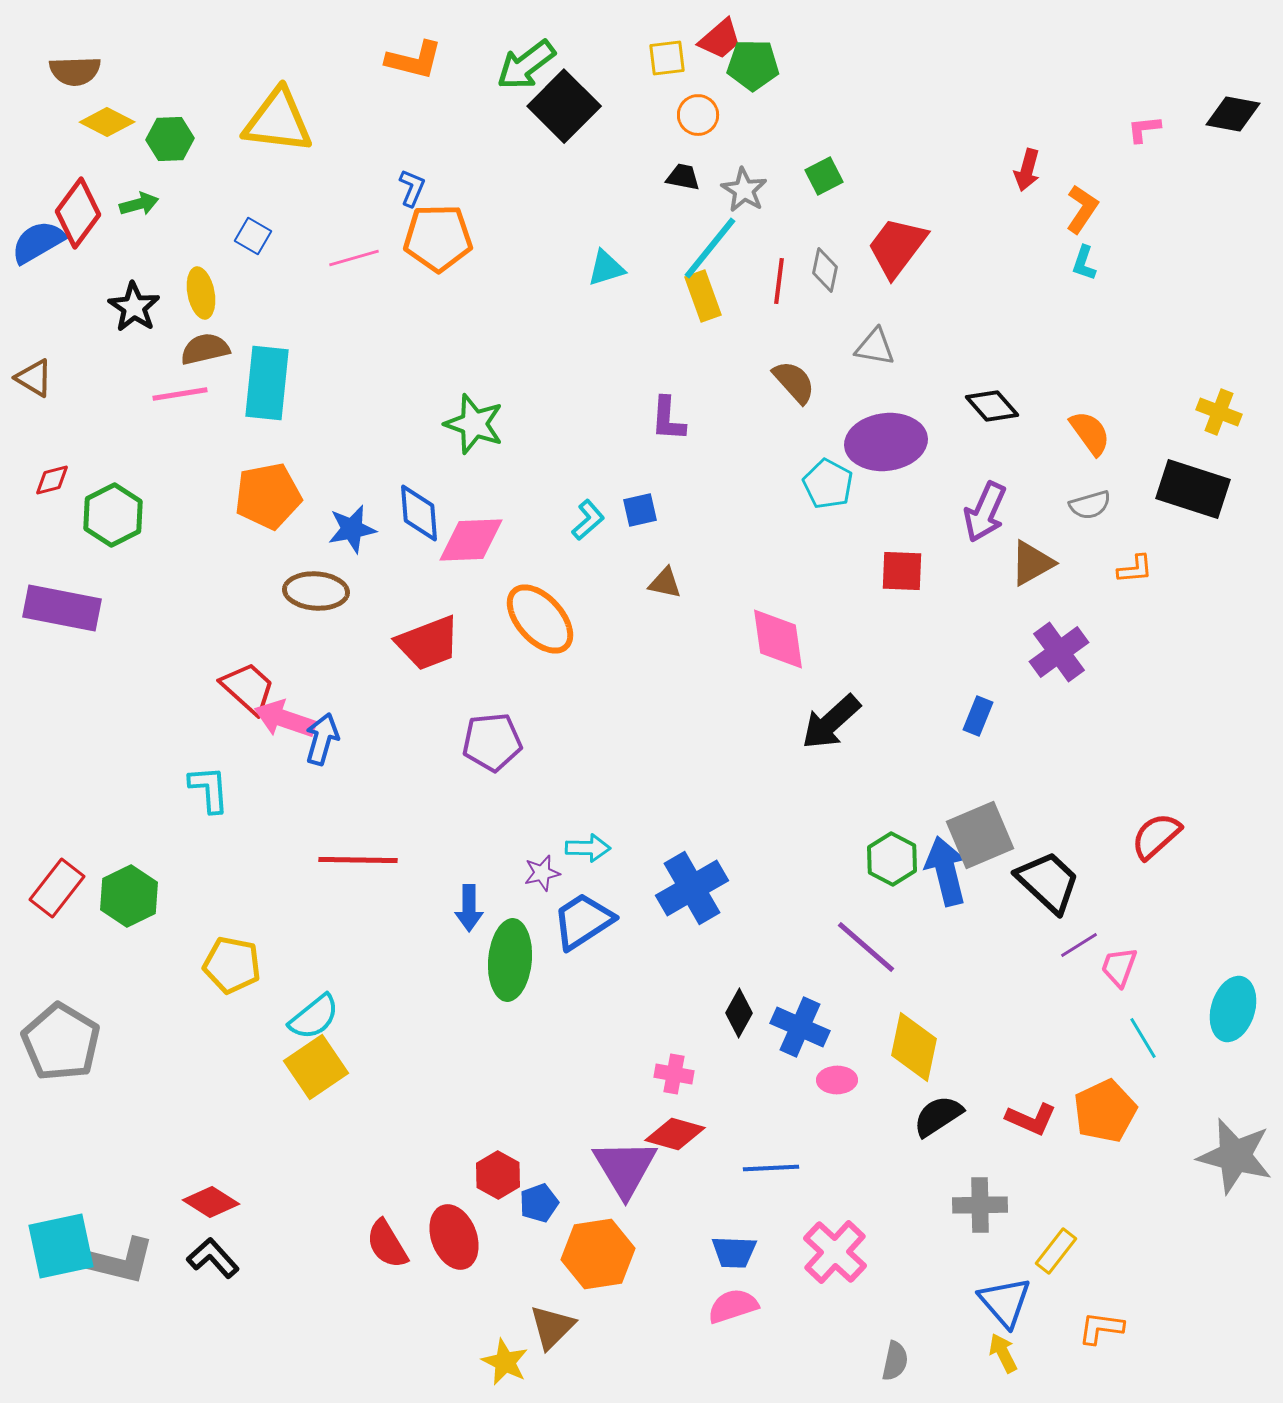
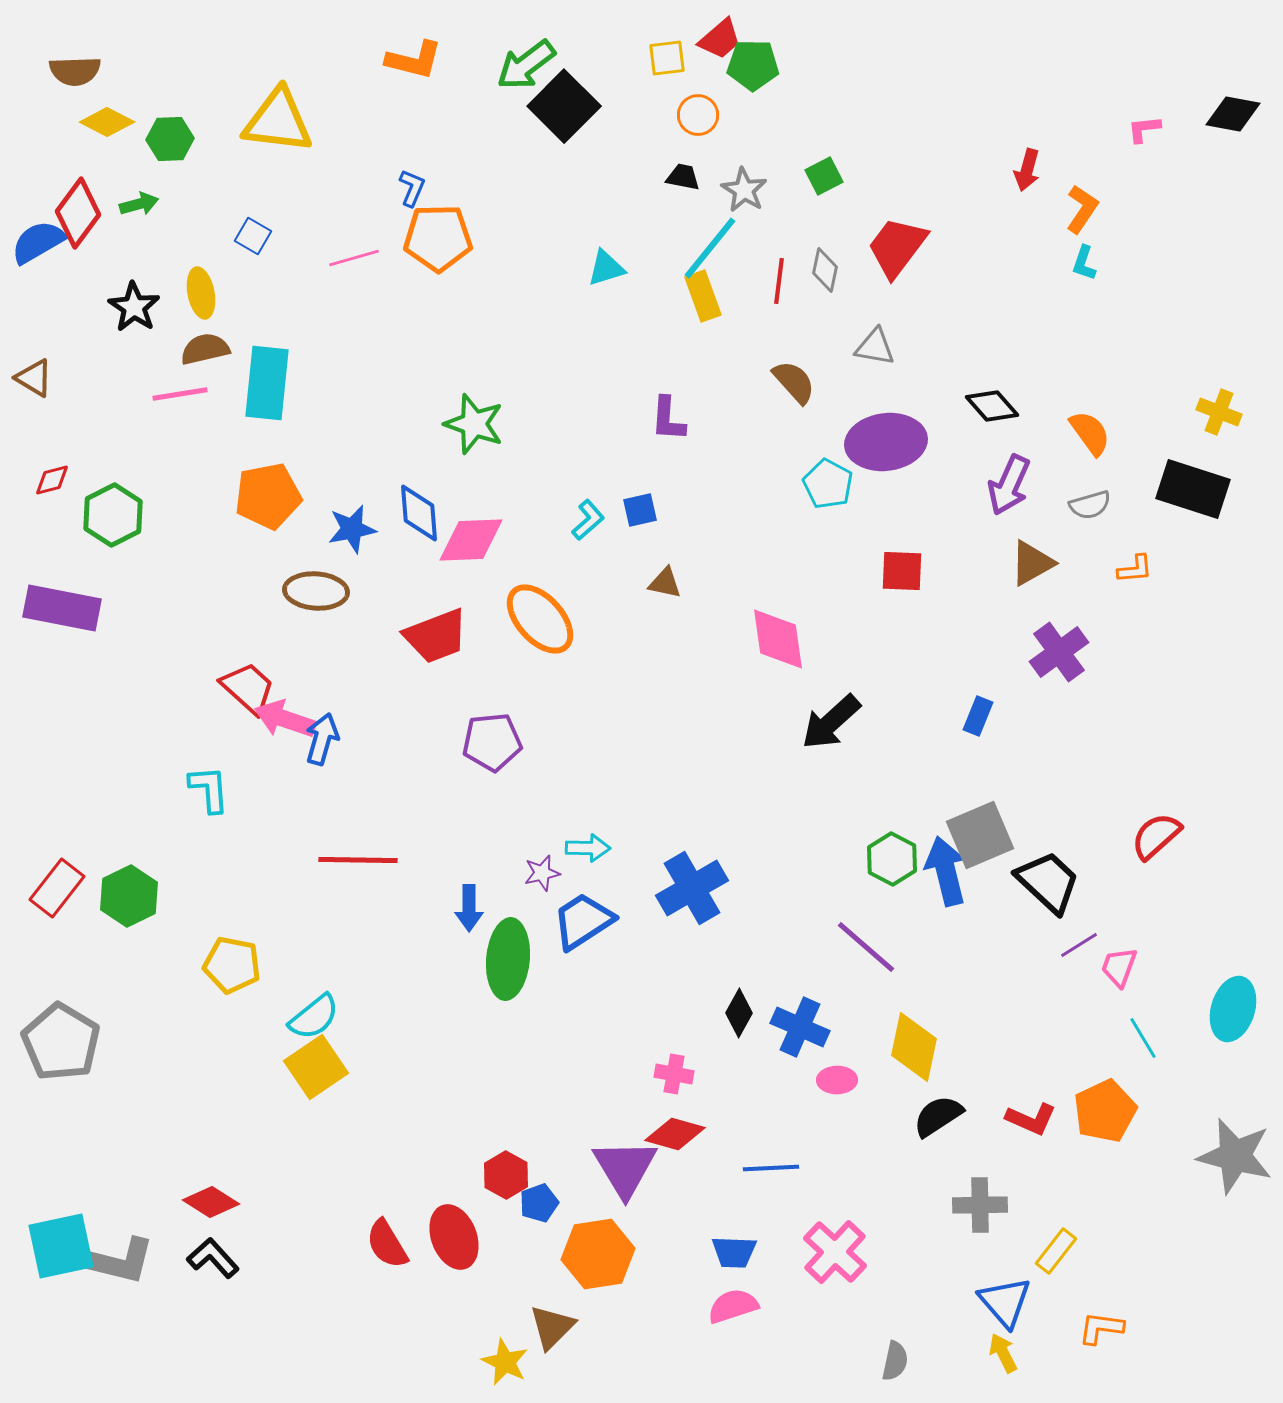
purple arrow at (985, 512): moved 24 px right, 27 px up
red trapezoid at (428, 643): moved 8 px right, 7 px up
green ellipse at (510, 960): moved 2 px left, 1 px up
red hexagon at (498, 1175): moved 8 px right
